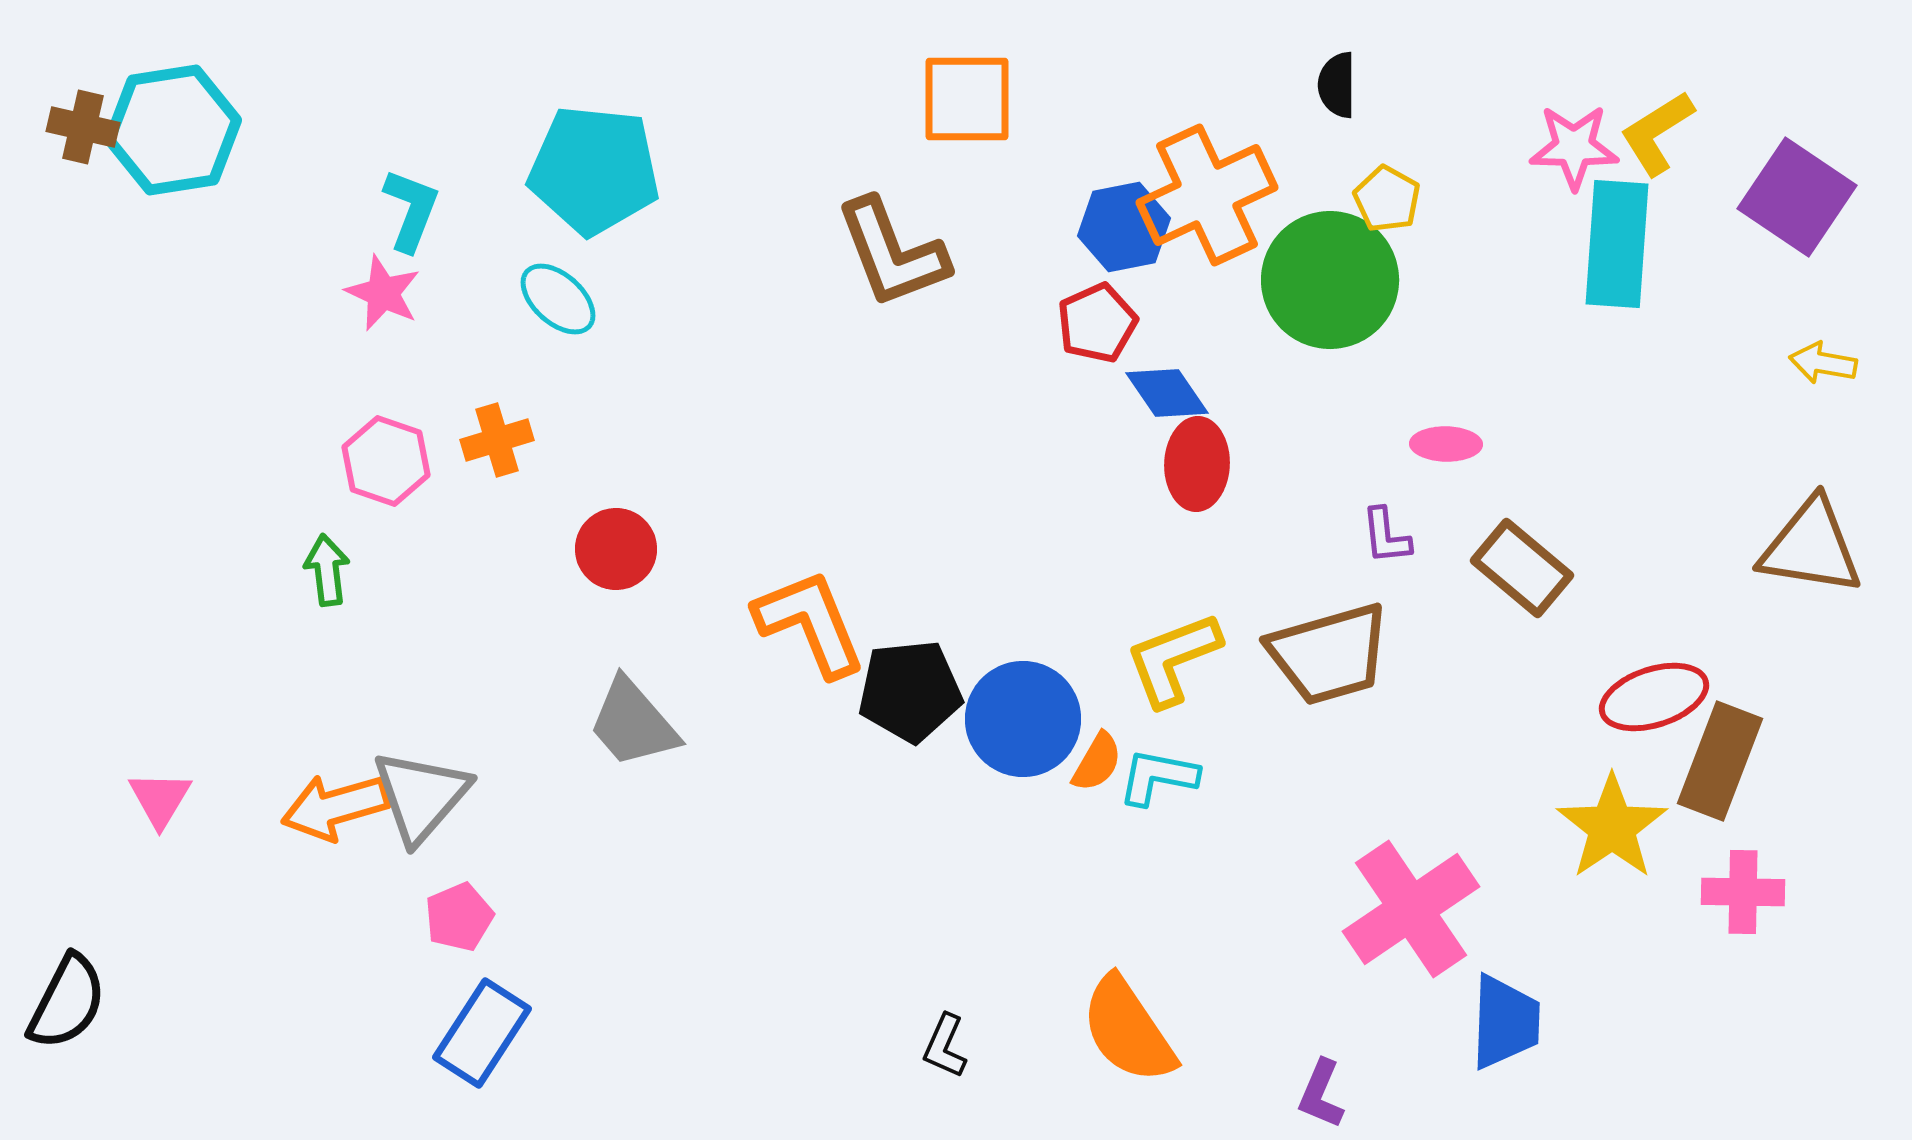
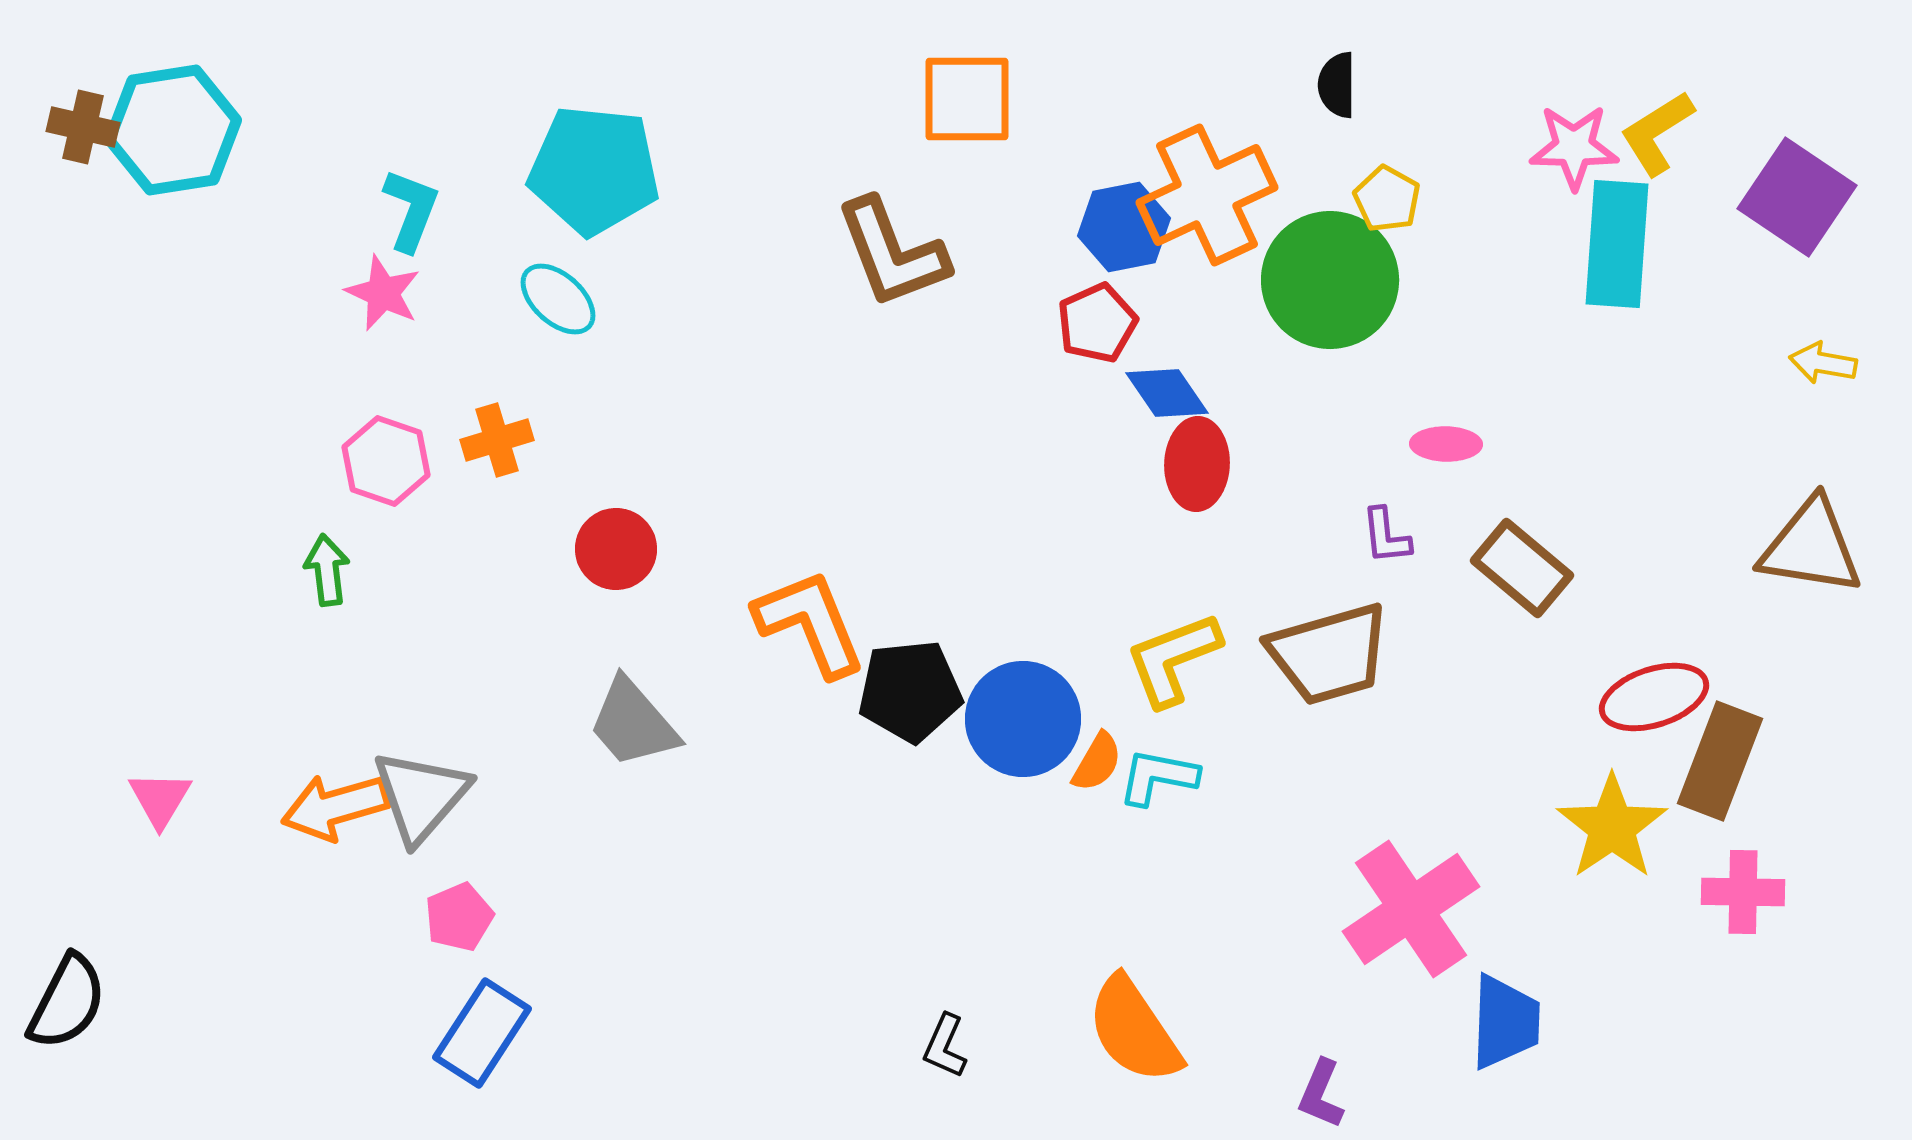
orange semicircle at (1128, 1030): moved 6 px right
